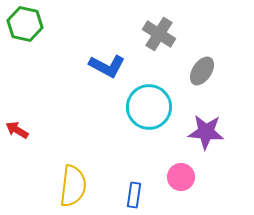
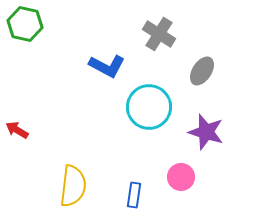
purple star: rotated 12 degrees clockwise
